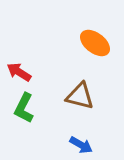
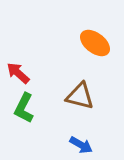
red arrow: moved 1 px left, 1 px down; rotated 10 degrees clockwise
